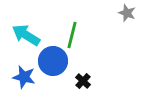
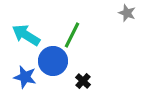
green line: rotated 12 degrees clockwise
blue star: moved 1 px right
